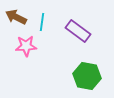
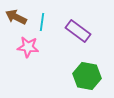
pink star: moved 2 px right, 1 px down; rotated 10 degrees clockwise
